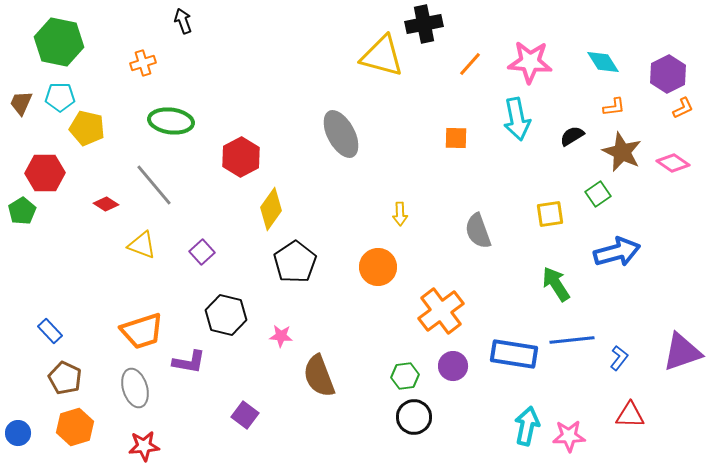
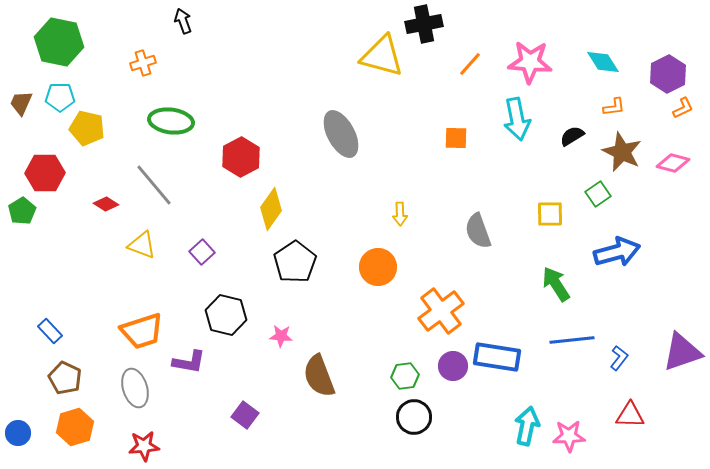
pink diamond at (673, 163): rotated 20 degrees counterclockwise
yellow square at (550, 214): rotated 8 degrees clockwise
blue rectangle at (514, 354): moved 17 px left, 3 px down
